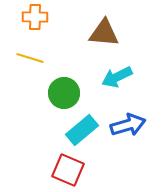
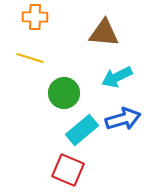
blue arrow: moved 5 px left, 6 px up
